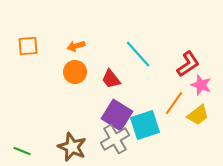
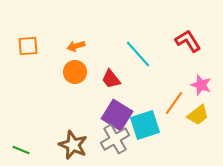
red L-shape: moved 23 px up; rotated 88 degrees counterclockwise
brown star: moved 1 px right, 2 px up
green line: moved 1 px left, 1 px up
